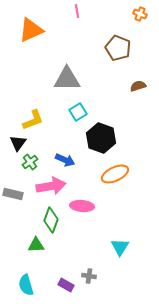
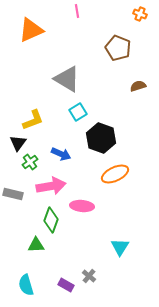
gray triangle: rotated 32 degrees clockwise
blue arrow: moved 4 px left, 6 px up
gray cross: rotated 32 degrees clockwise
